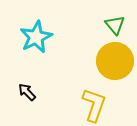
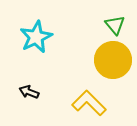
yellow circle: moved 2 px left, 1 px up
black arrow: moved 2 px right; rotated 24 degrees counterclockwise
yellow L-shape: moved 5 px left, 2 px up; rotated 64 degrees counterclockwise
